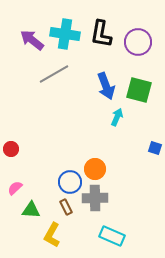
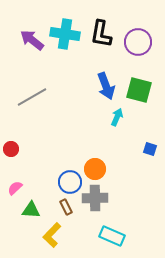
gray line: moved 22 px left, 23 px down
blue square: moved 5 px left, 1 px down
yellow L-shape: rotated 15 degrees clockwise
